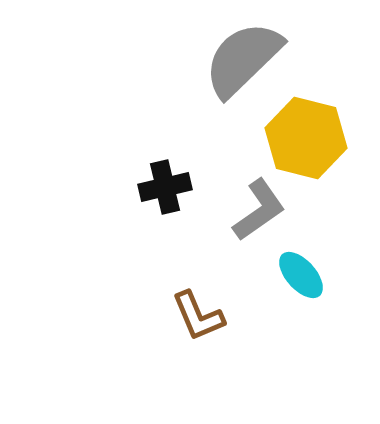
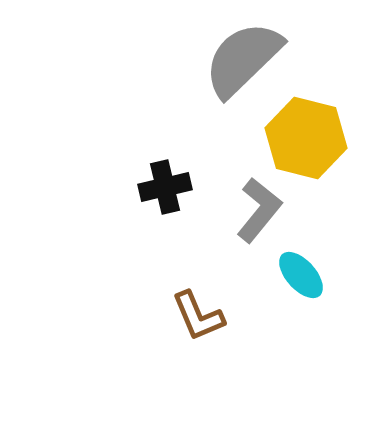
gray L-shape: rotated 16 degrees counterclockwise
